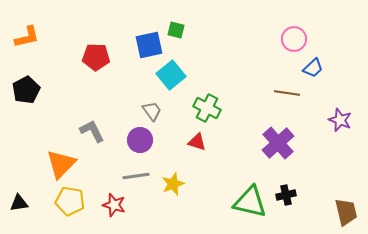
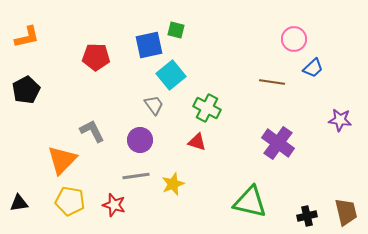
brown line: moved 15 px left, 11 px up
gray trapezoid: moved 2 px right, 6 px up
purple star: rotated 15 degrees counterclockwise
purple cross: rotated 12 degrees counterclockwise
orange triangle: moved 1 px right, 4 px up
black cross: moved 21 px right, 21 px down
